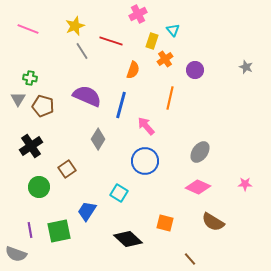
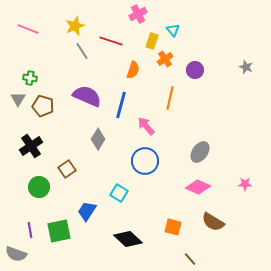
orange square: moved 8 px right, 4 px down
